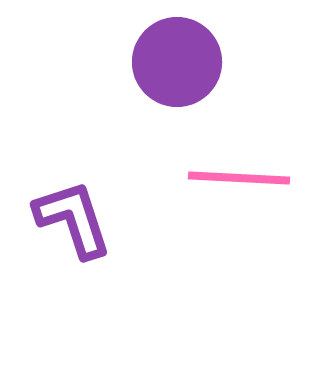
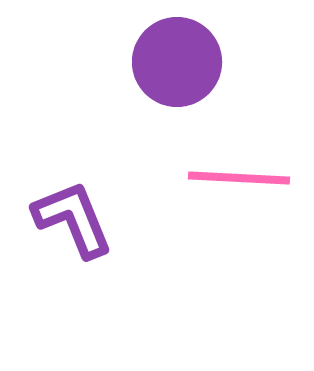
purple L-shape: rotated 4 degrees counterclockwise
